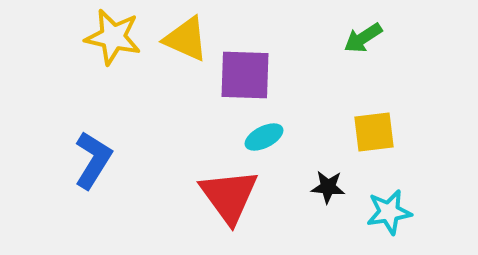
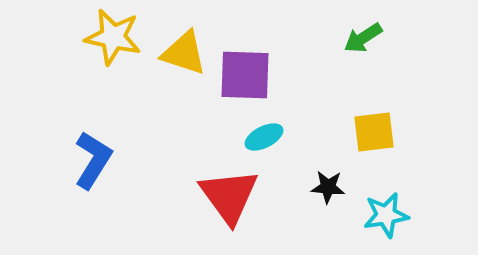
yellow triangle: moved 2 px left, 14 px down; rotated 6 degrees counterclockwise
cyan star: moved 3 px left, 3 px down
